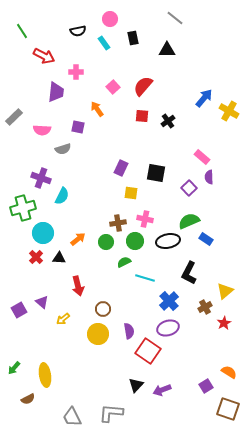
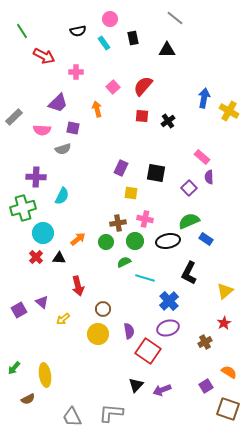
purple trapezoid at (56, 92): moved 2 px right, 11 px down; rotated 40 degrees clockwise
blue arrow at (204, 98): rotated 30 degrees counterclockwise
orange arrow at (97, 109): rotated 21 degrees clockwise
purple square at (78, 127): moved 5 px left, 1 px down
purple cross at (41, 178): moved 5 px left, 1 px up; rotated 18 degrees counterclockwise
brown cross at (205, 307): moved 35 px down
